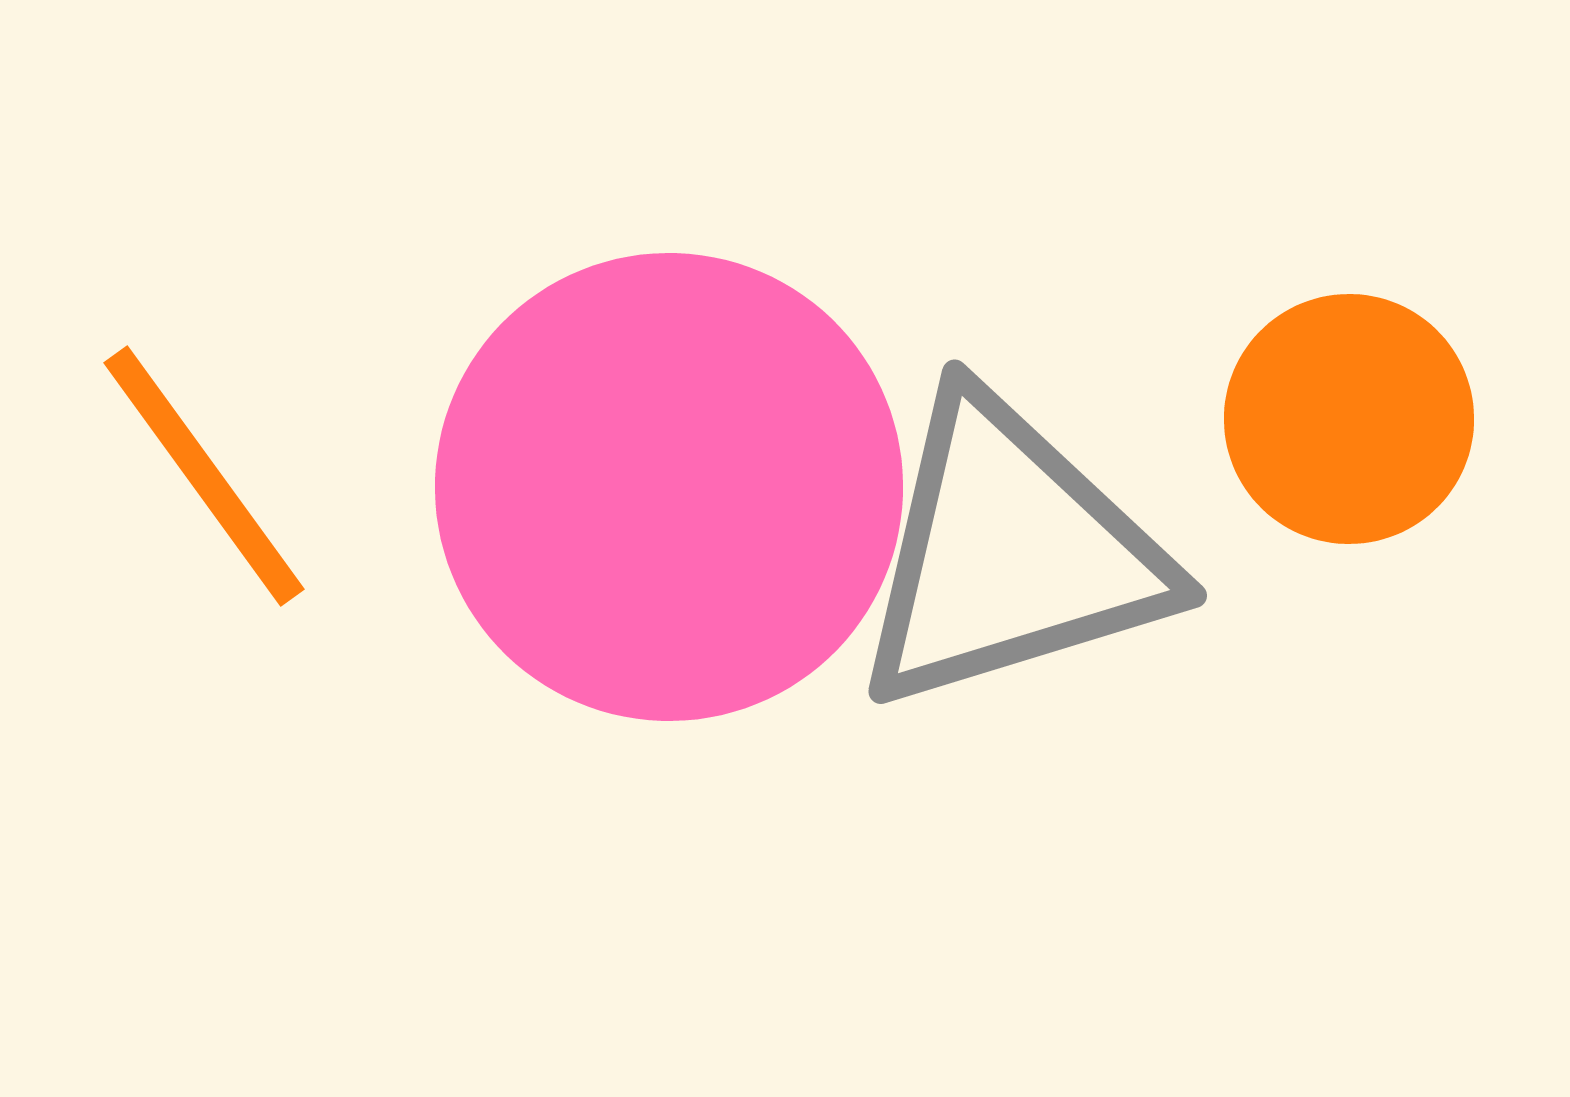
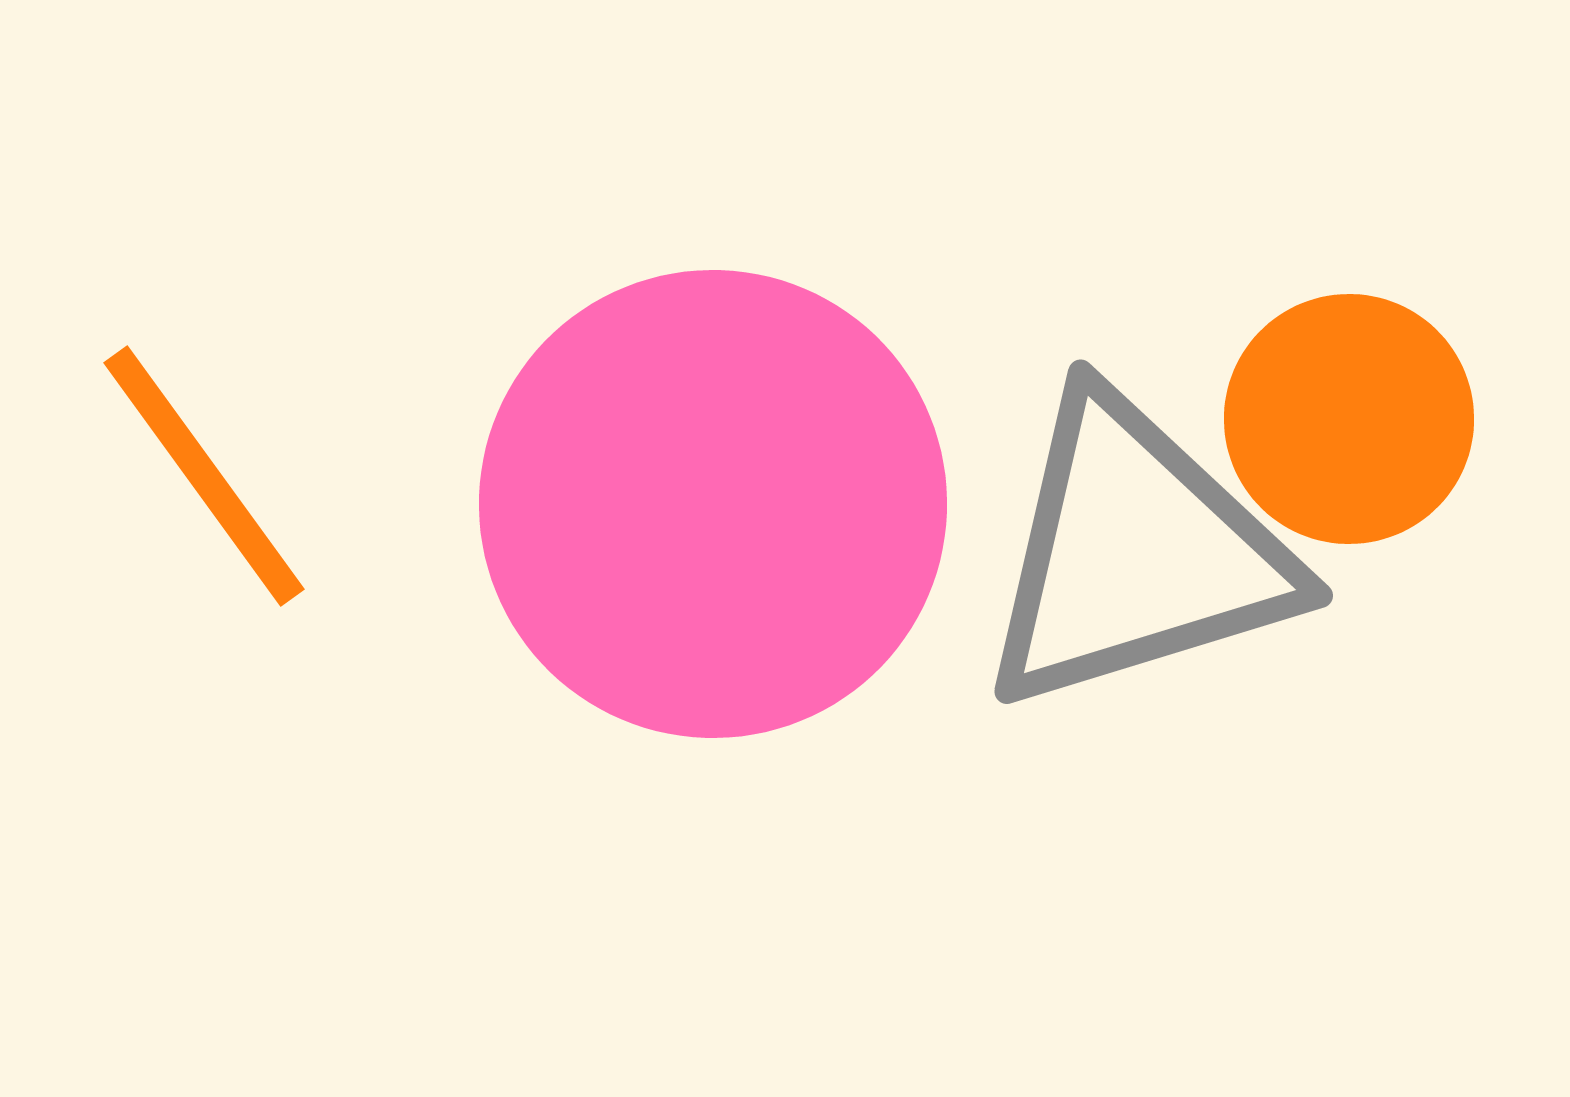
pink circle: moved 44 px right, 17 px down
gray triangle: moved 126 px right
